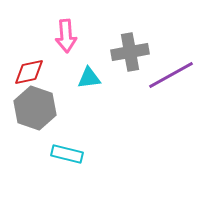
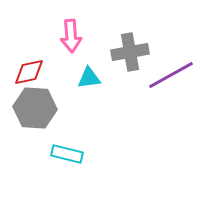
pink arrow: moved 5 px right
gray hexagon: rotated 15 degrees counterclockwise
